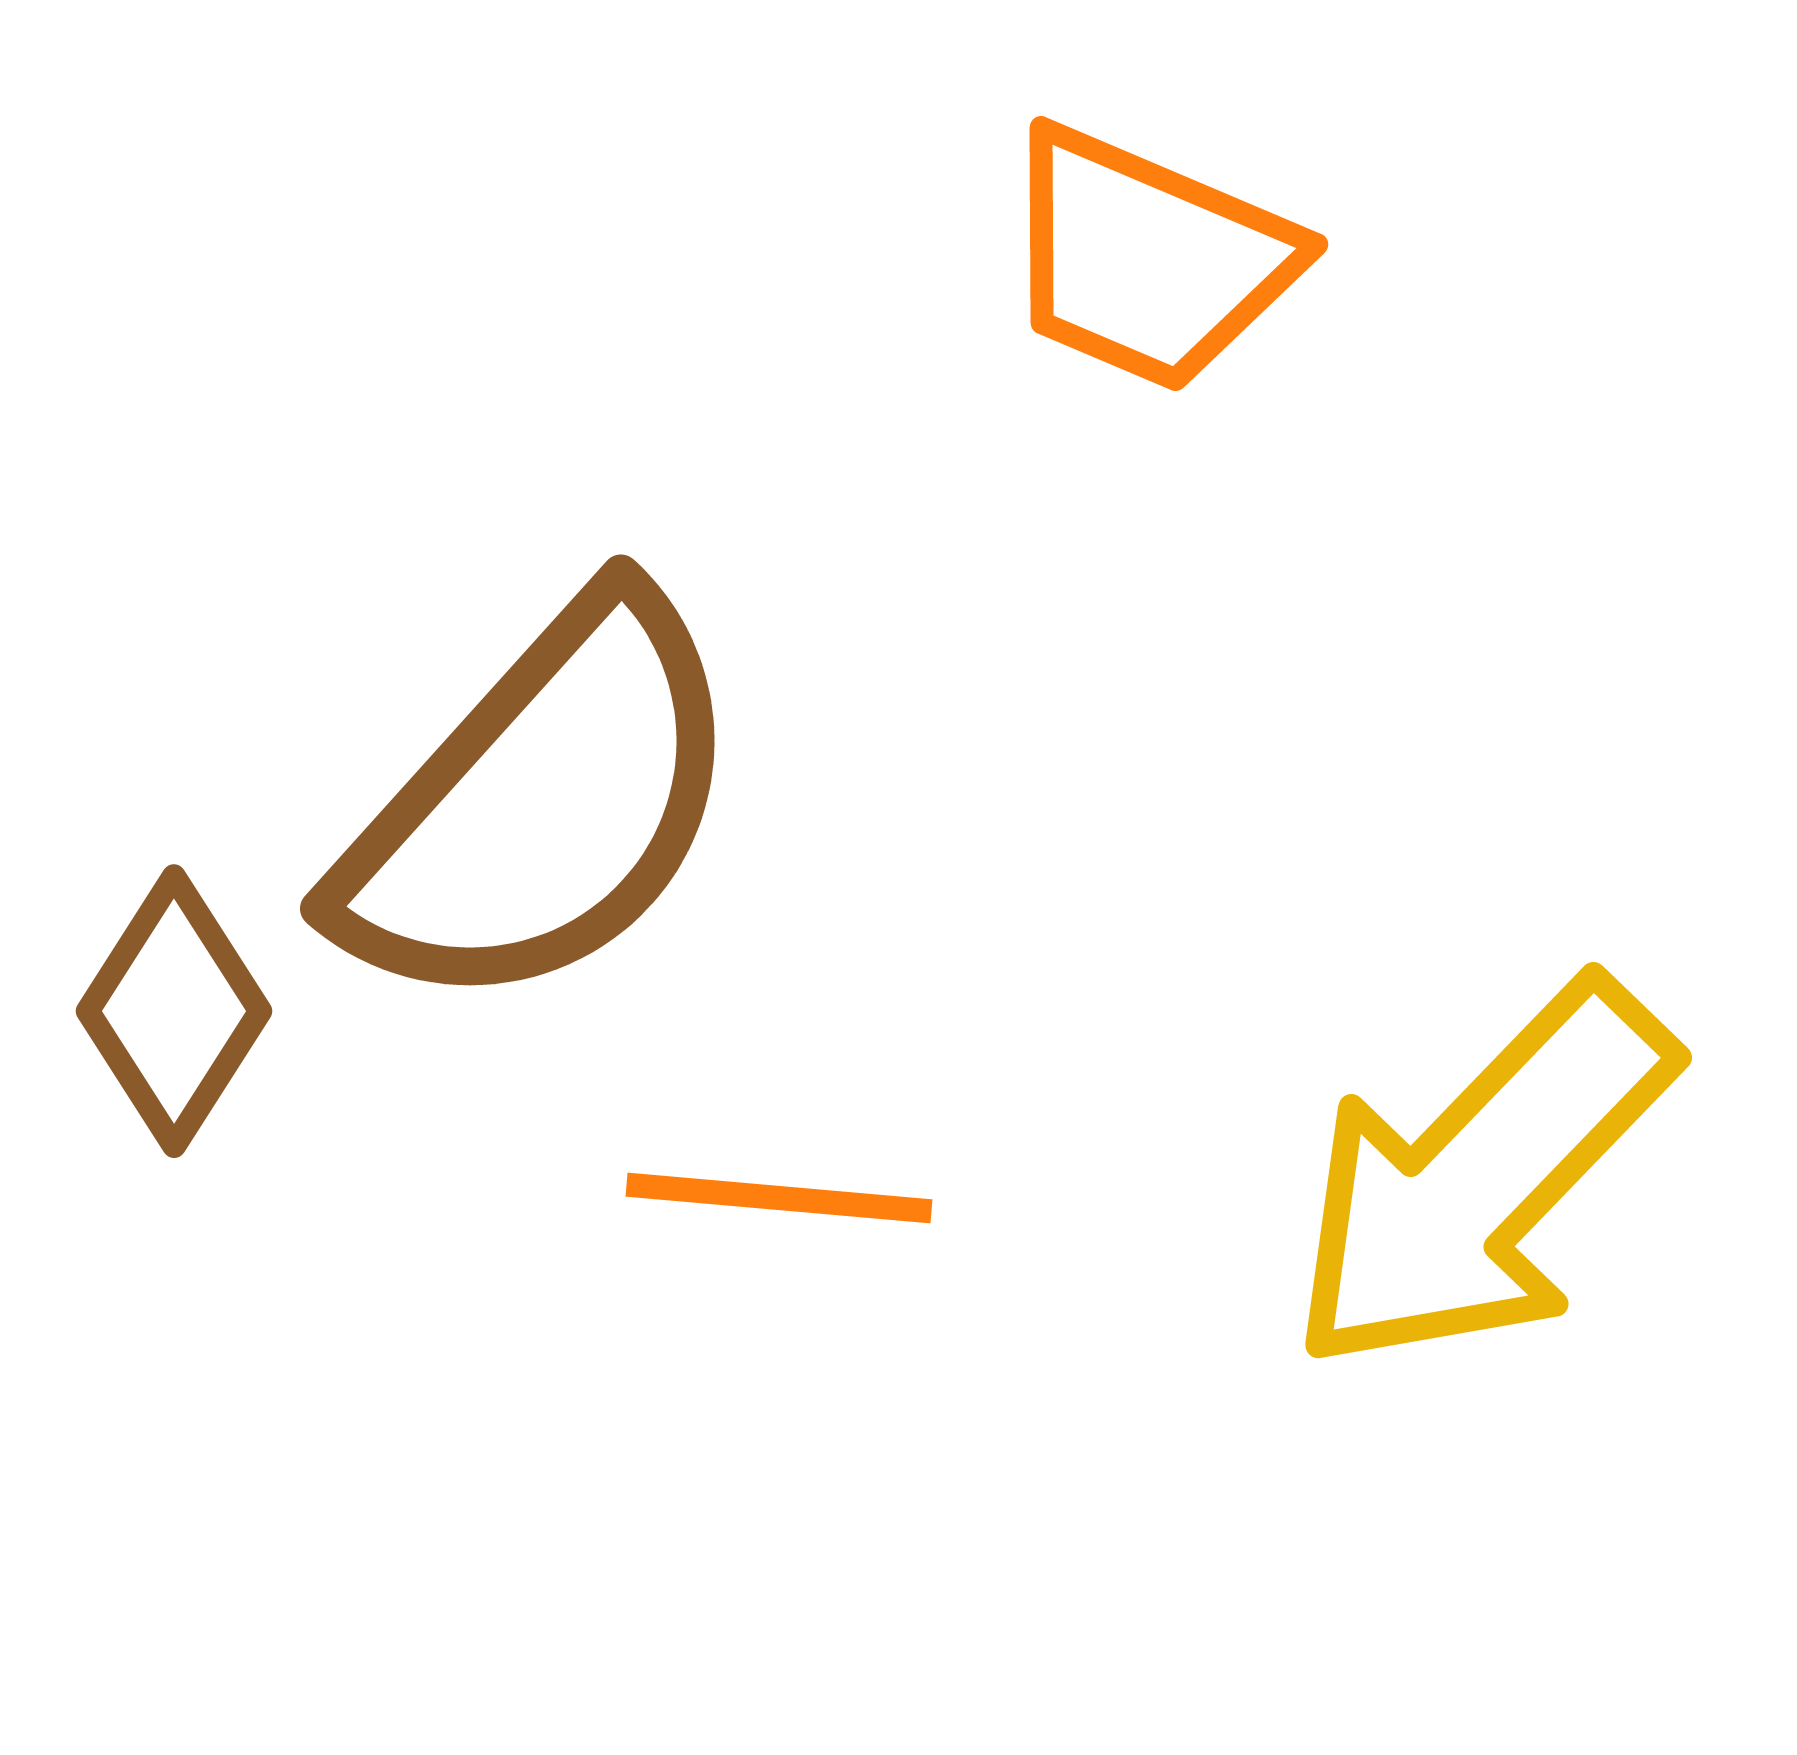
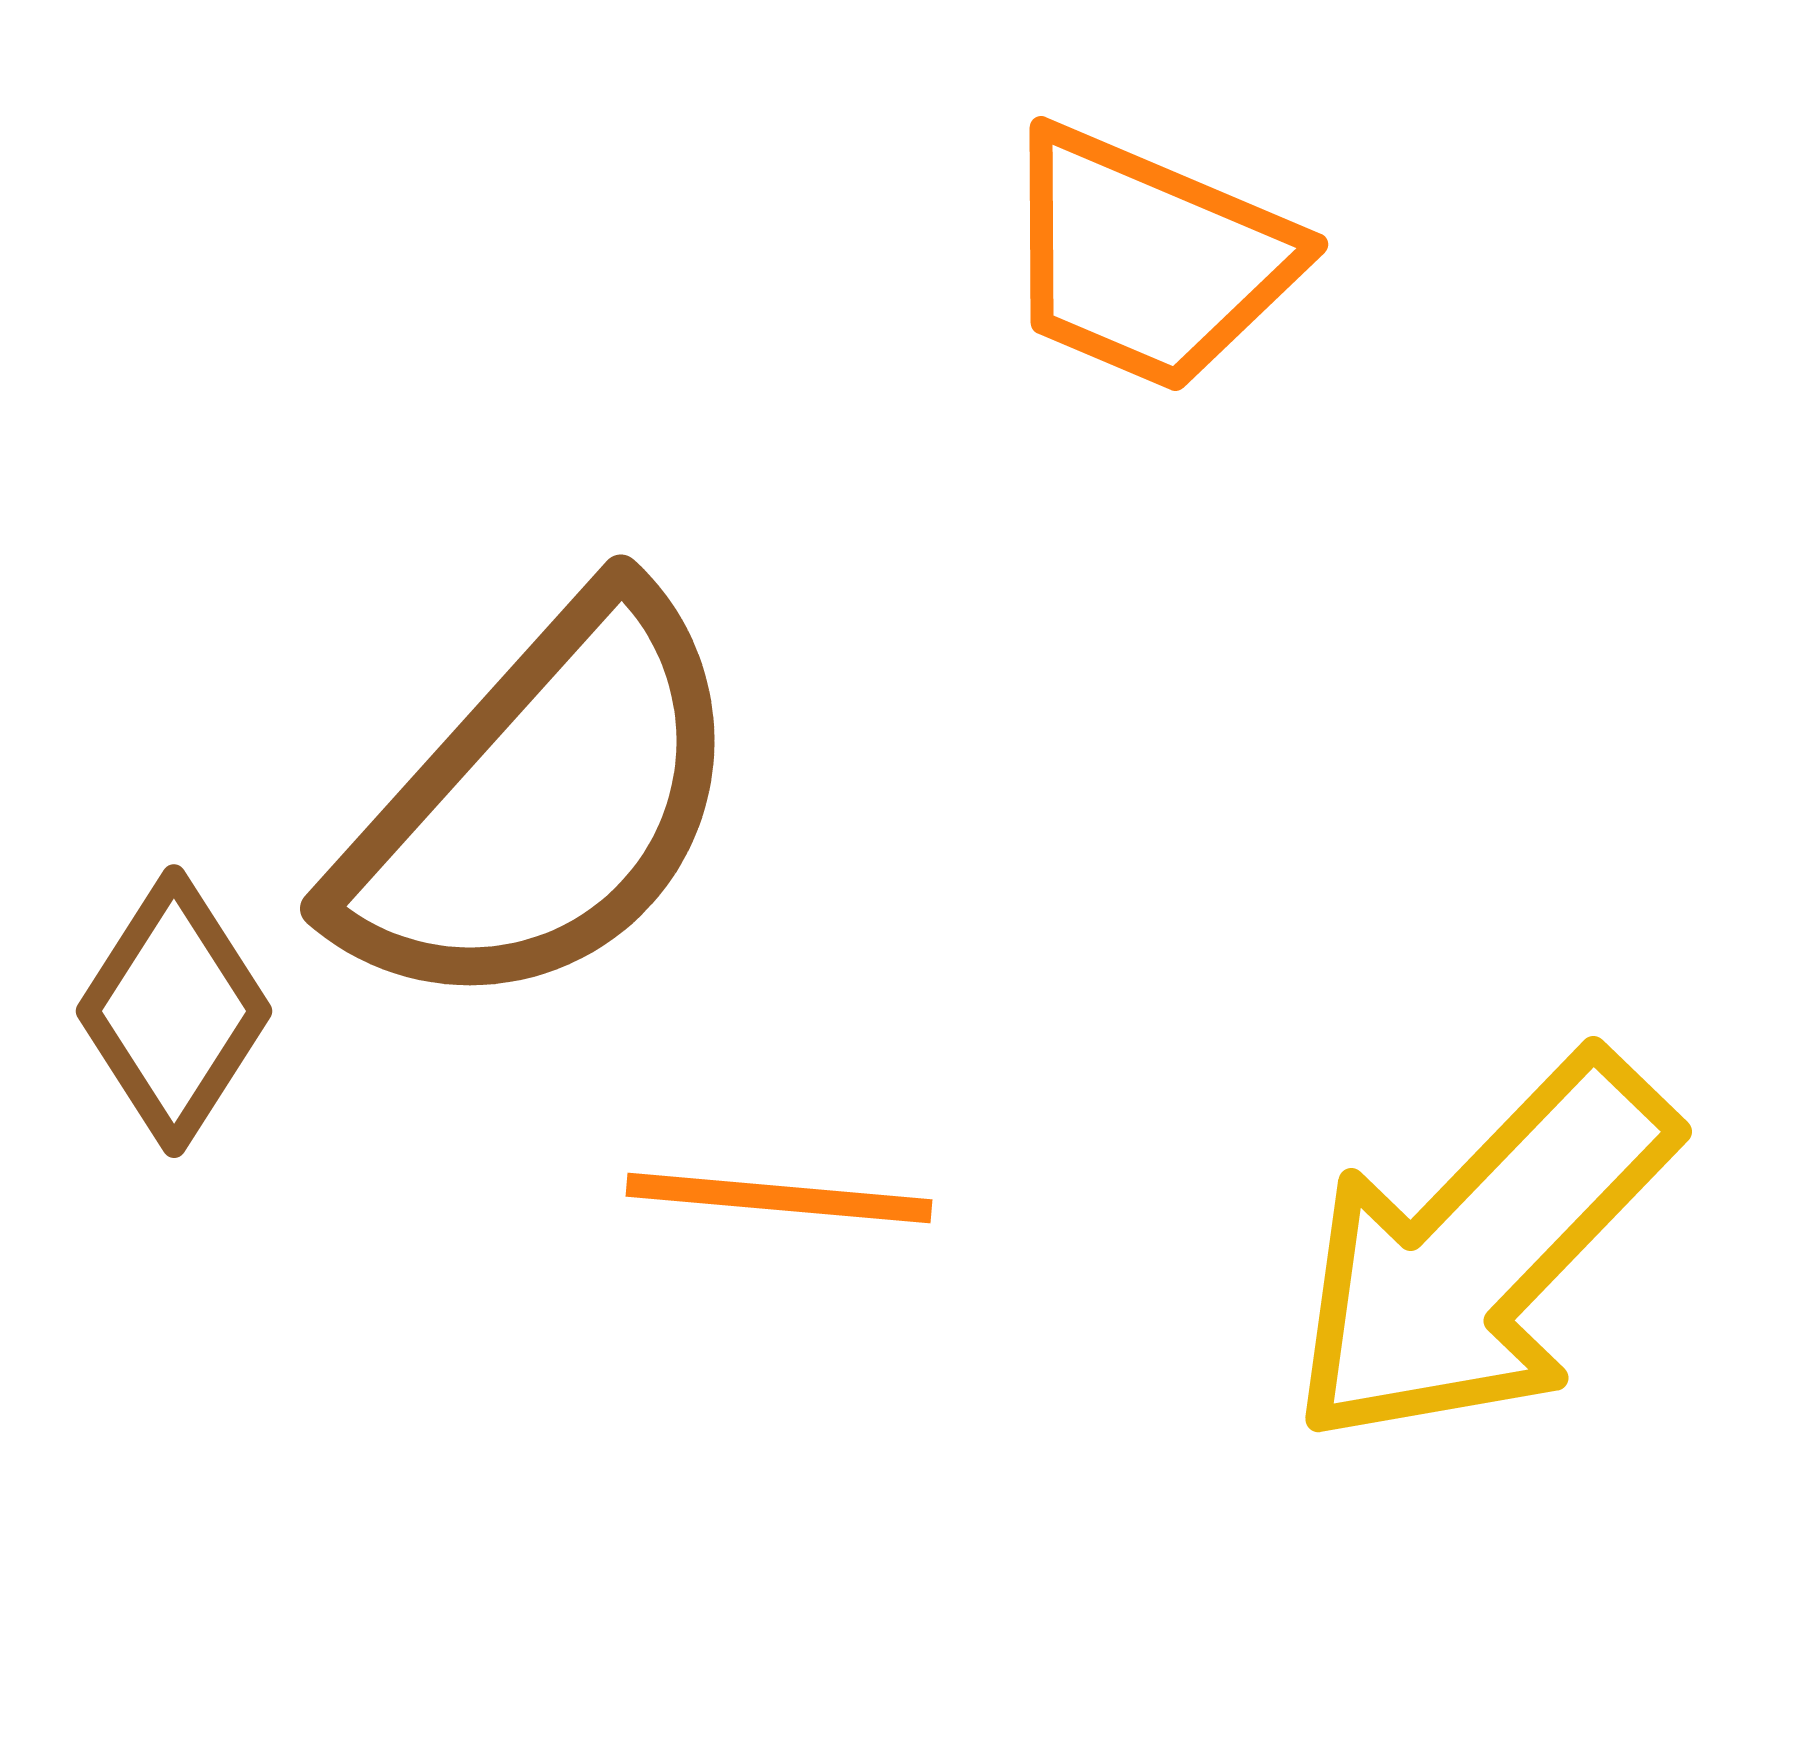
yellow arrow: moved 74 px down
